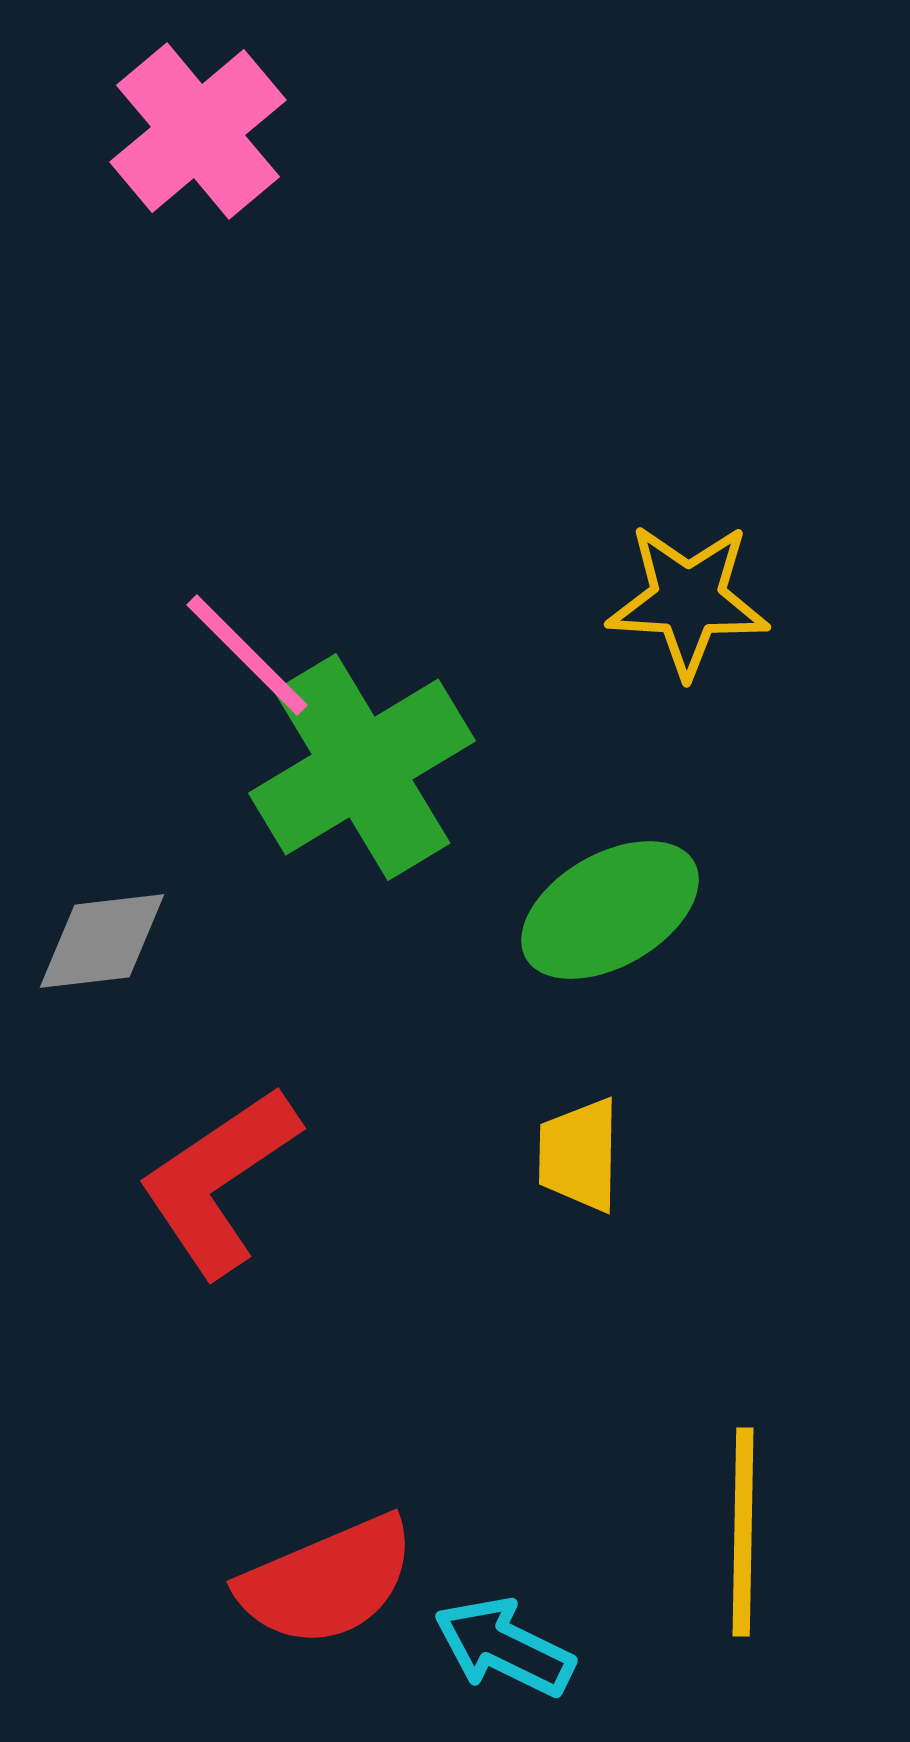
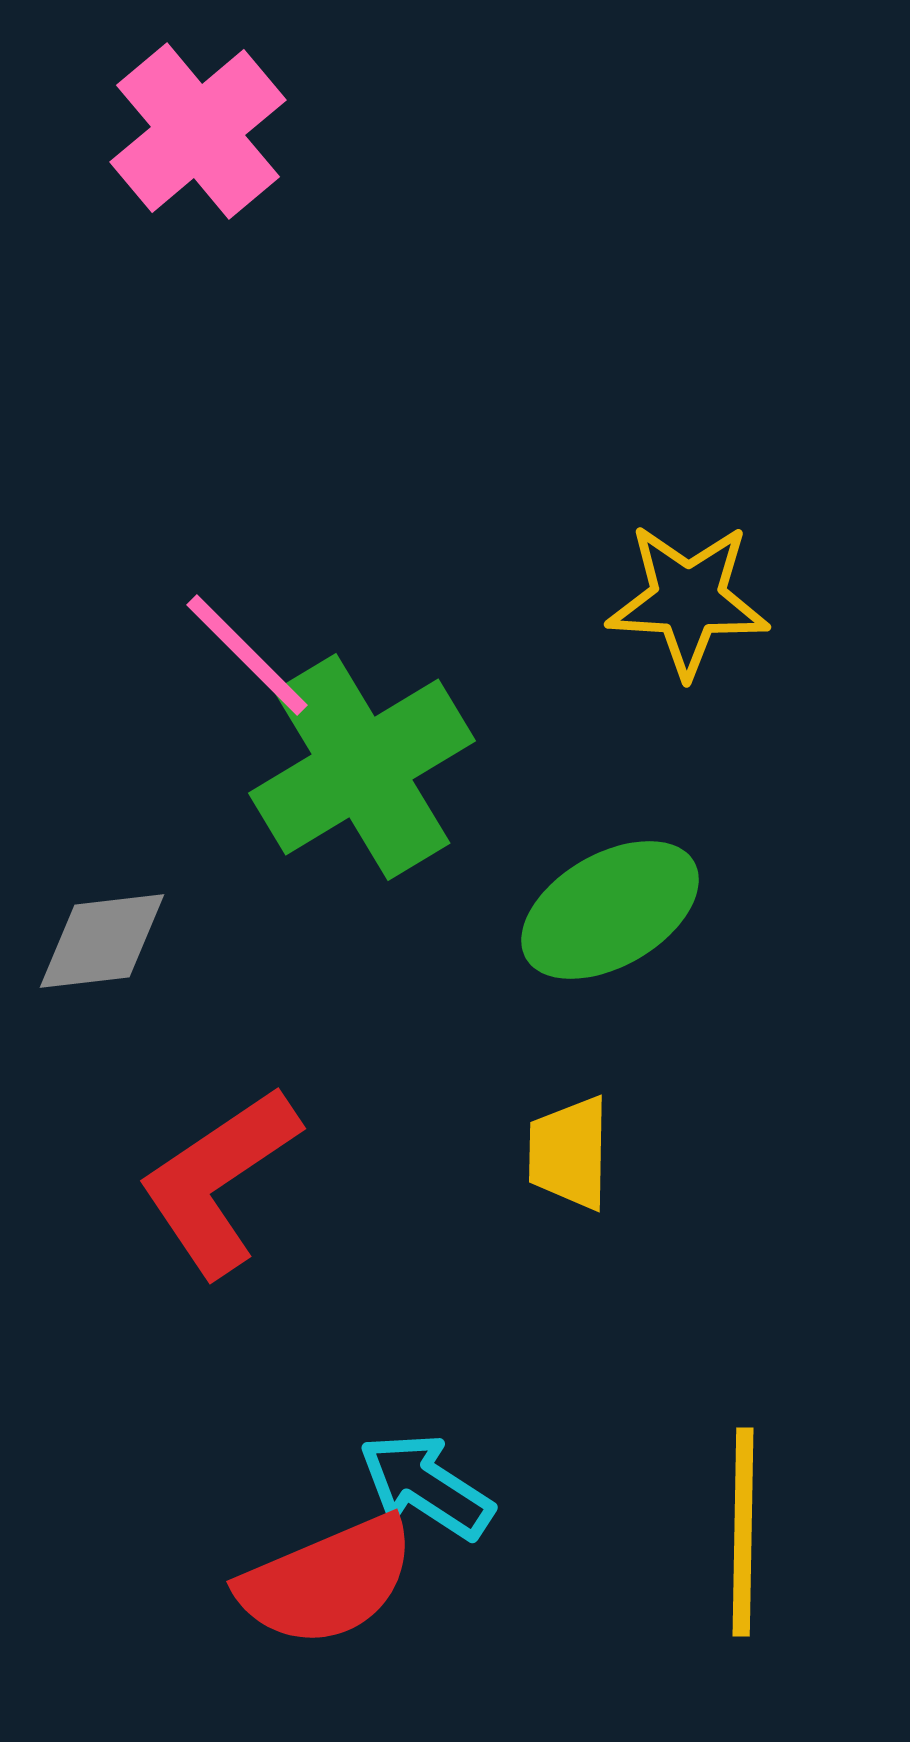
yellow trapezoid: moved 10 px left, 2 px up
cyan arrow: moved 78 px left, 161 px up; rotated 7 degrees clockwise
